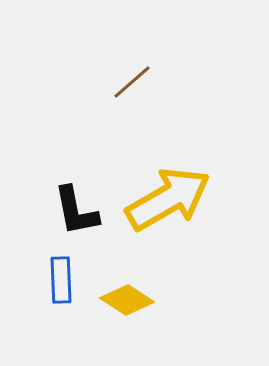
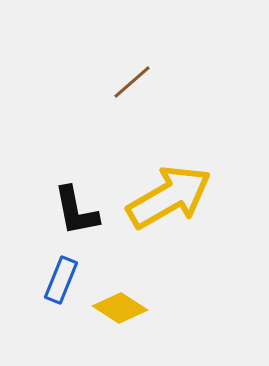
yellow arrow: moved 1 px right, 2 px up
blue rectangle: rotated 24 degrees clockwise
yellow diamond: moved 7 px left, 8 px down
